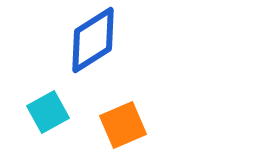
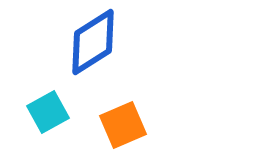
blue diamond: moved 2 px down
